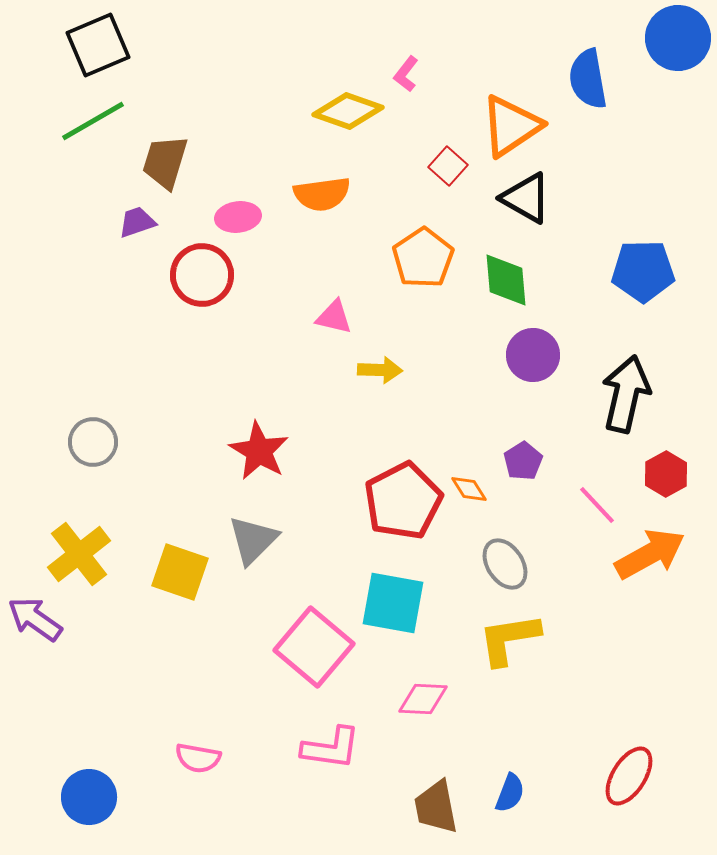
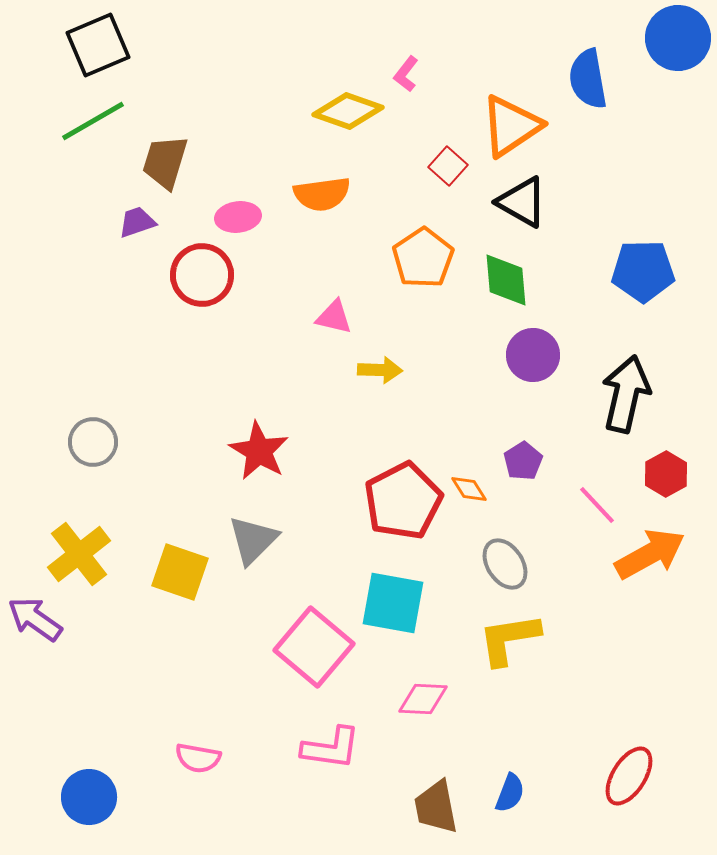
black triangle at (526, 198): moved 4 px left, 4 px down
